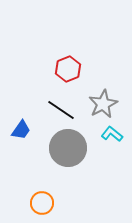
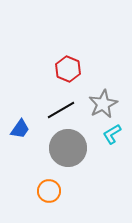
red hexagon: rotated 15 degrees counterclockwise
black line: rotated 64 degrees counterclockwise
blue trapezoid: moved 1 px left, 1 px up
cyan L-shape: rotated 70 degrees counterclockwise
orange circle: moved 7 px right, 12 px up
